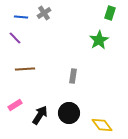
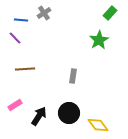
green rectangle: rotated 24 degrees clockwise
blue line: moved 3 px down
black arrow: moved 1 px left, 1 px down
yellow diamond: moved 4 px left
